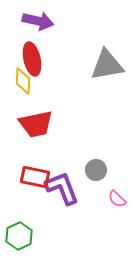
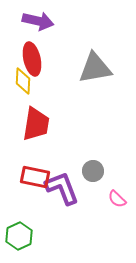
gray triangle: moved 12 px left, 3 px down
red trapezoid: rotated 69 degrees counterclockwise
gray circle: moved 3 px left, 1 px down
